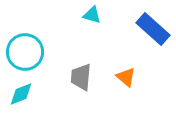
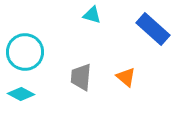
cyan diamond: rotated 48 degrees clockwise
